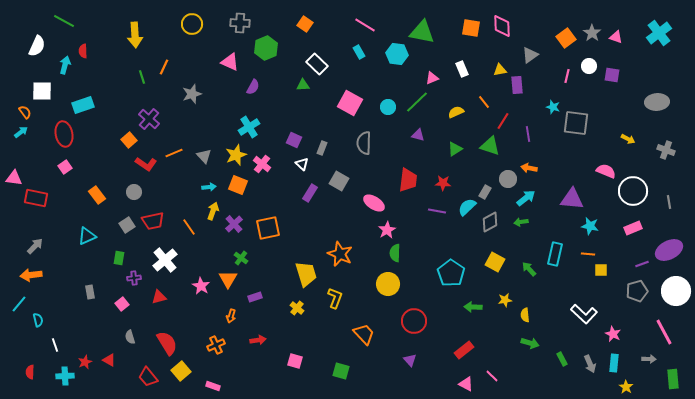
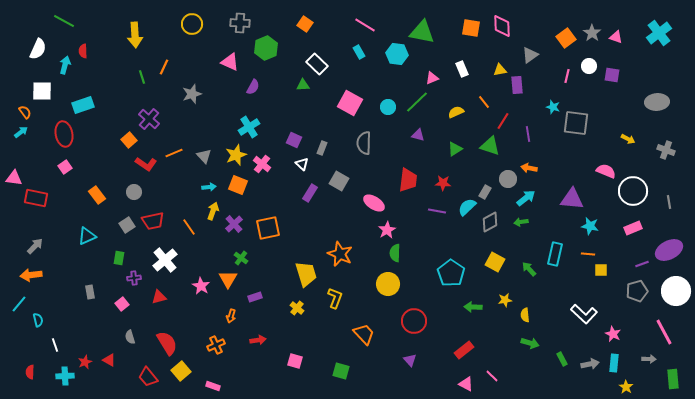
white semicircle at (37, 46): moved 1 px right, 3 px down
gray arrow at (590, 364): rotated 78 degrees counterclockwise
